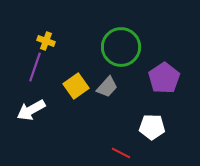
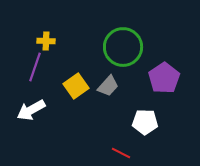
yellow cross: rotated 18 degrees counterclockwise
green circle: moved 2 px right
gray trapezoid: moved 1 px right, 1 px up
white pentagon: moved 7 px left, 5 px up
